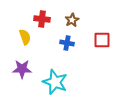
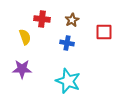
red square: moved 2 px right, 8 px up
cyan star: moved 13 px right, 1 px up
